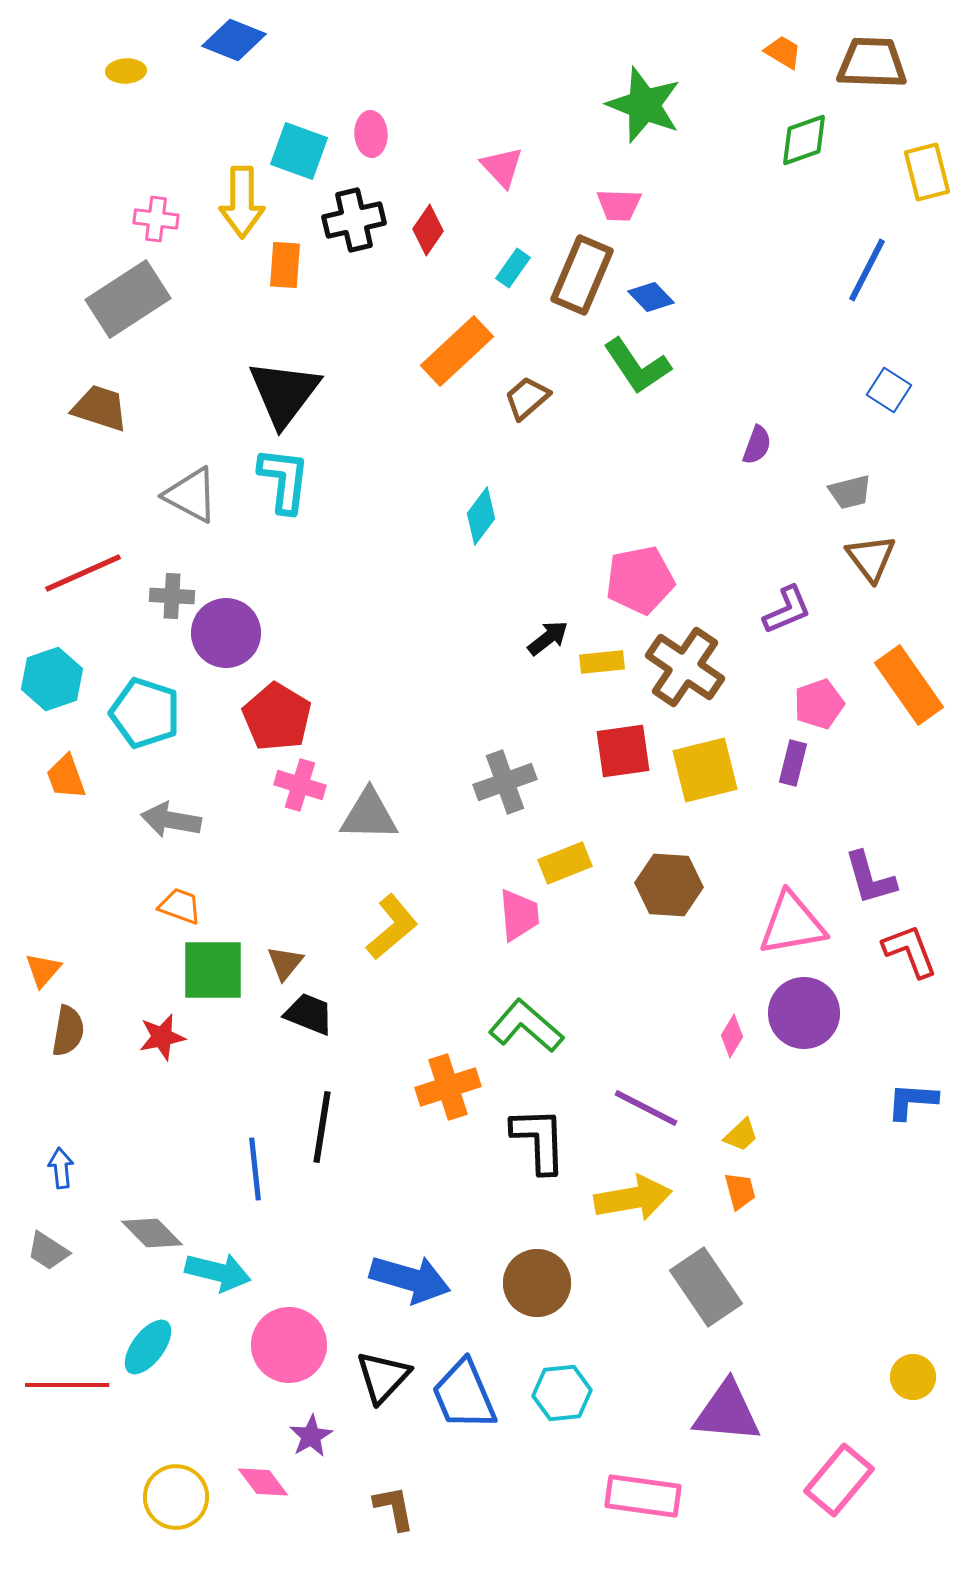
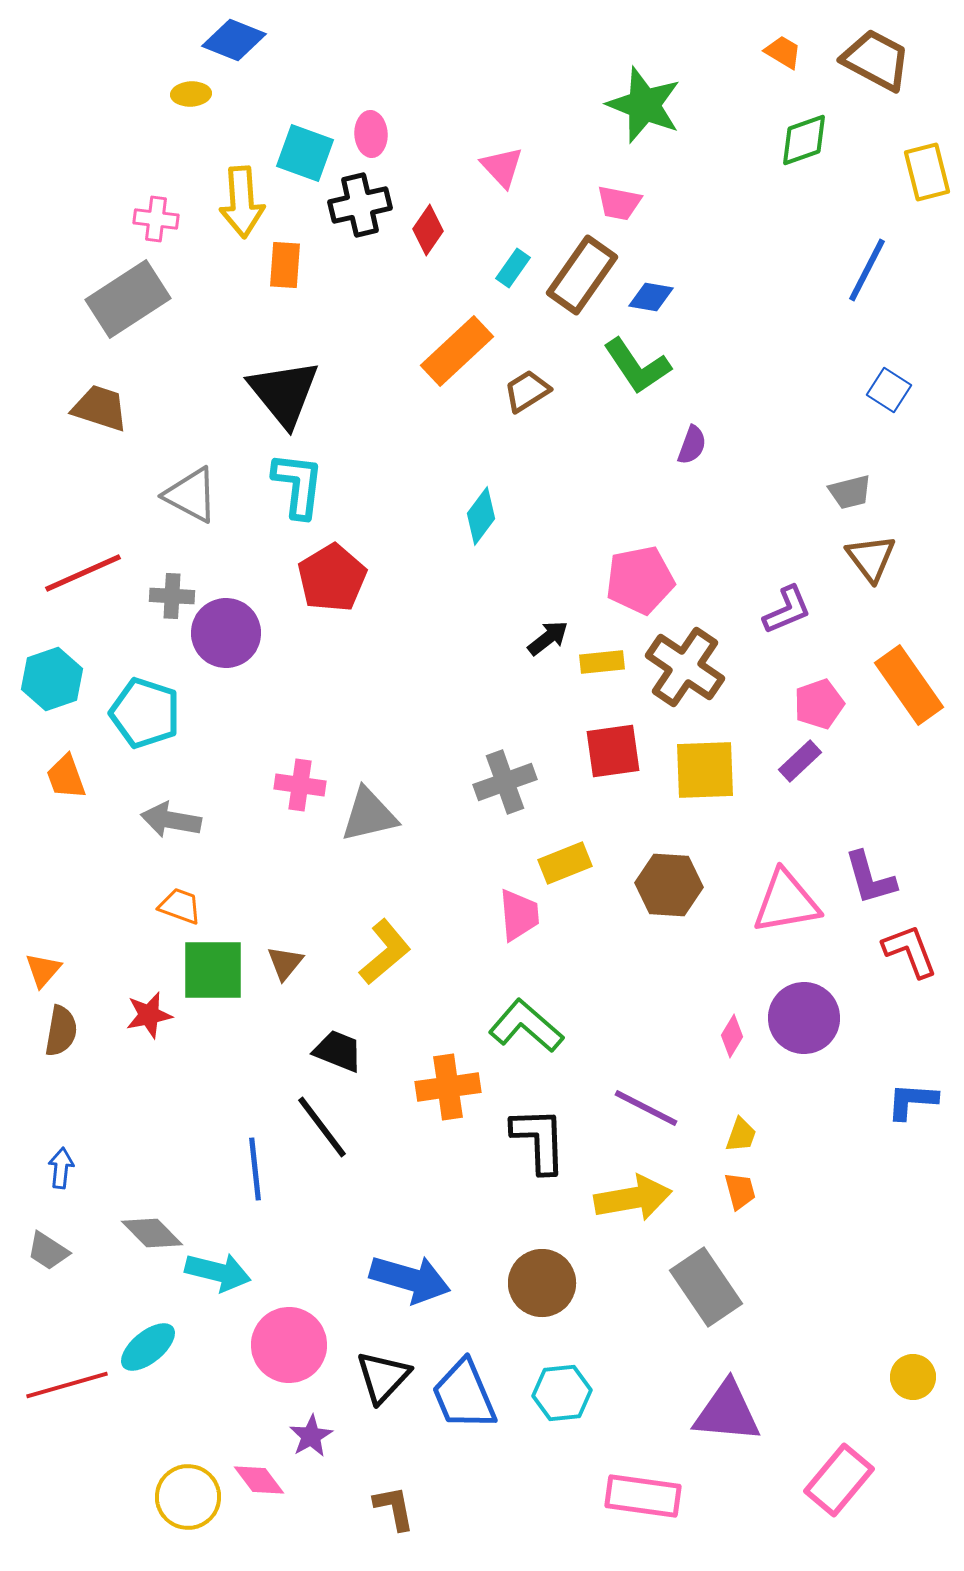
brown trapezoid at (872, 63): moved 4 px right, 3 px up; rotated 26 degrees clockwise
yellow ellipse at (126, 71): moved 65 px right, 23 px down
cyan square at (299, 151): moved 6 px right, 2 px down
yellow arrow at (242, 202): rotated 4 degrees counterclockwise
pink trapezoid at (619, 205): moved 2 px up; rotated 9 degrees clockwise
black cross at (354, 220): moved 6 px right, 15 px up
brown rectangle at (582, 275): rotated 12 degrees clockwise
blue diamond at (651, 297): rotated 36 degrees counterclockwise
black triangle at (284, 393): rotated 16 degrees counterclockwise
brown trapezoid at (527, 398): moved 7 px up; rotated 9 degrees clockwise
purple semicircle at (757, 445): moved 65 px left
cyan L-shape at (284, 480): moved 14 px right, 5 px down
red pentagon at (277, 717): moved 55 px right, 139 px up; rotated 10 degrees clockwise
red square at (623, 751): moved 10 px left
purple rectangle at (793, 763): moved 7 px right, 2 px up; rotated 33 degrees clockwise
yellow square at (705, 770): rotated 12 degrees clockwise
pink cross at (300, 785): rotated 9 degrees counterclockwise
gray triangle at (369, 815): rotated 14 degrees counterclockwise
pink triangle at (792, 924): moved 6 px left, 22 px up
yellow L-shape at (392, 927): moved 7 px left, 25 px down
purple circle at (804, 1013): moved 5 px down
black trapezoid at (309, 1014): moved 29 px right, 37 px down
brown semicircle at (68, 1031): moved 7 px left
red star at (162, 1037): moved 13 px left, 22 px up
orange cross at (448, 1087): rotated 10 degrees clockwise
black line at (322, 1127): rotated 46 degrees counterclockwise
yellow trapezoid at (741, 1135): rotated 27 degrees counterclockwise
blue arrow at (61, 1168): rotated 12 degrees clockwise
brown circle at (537, 1283): moved 5 px right
cyan ellipse at (148, 1347): rotated 14 degrees clockwise
red line at (67, 1385): rotated 16 degrees counterclockwise
pink diamond at (263, 1482): moved 4 px left, 2 px up
yellow circle at (176, 1497): moved 12 px right
